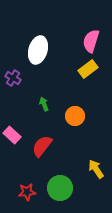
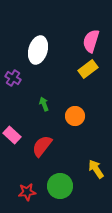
green circle: moved 2 px up
